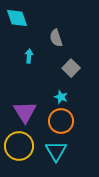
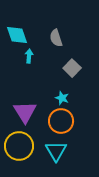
cyan diamond: moved 17 px down
gray square: moved 1 px right
cyan star: moved 1 px right, 1 px down
